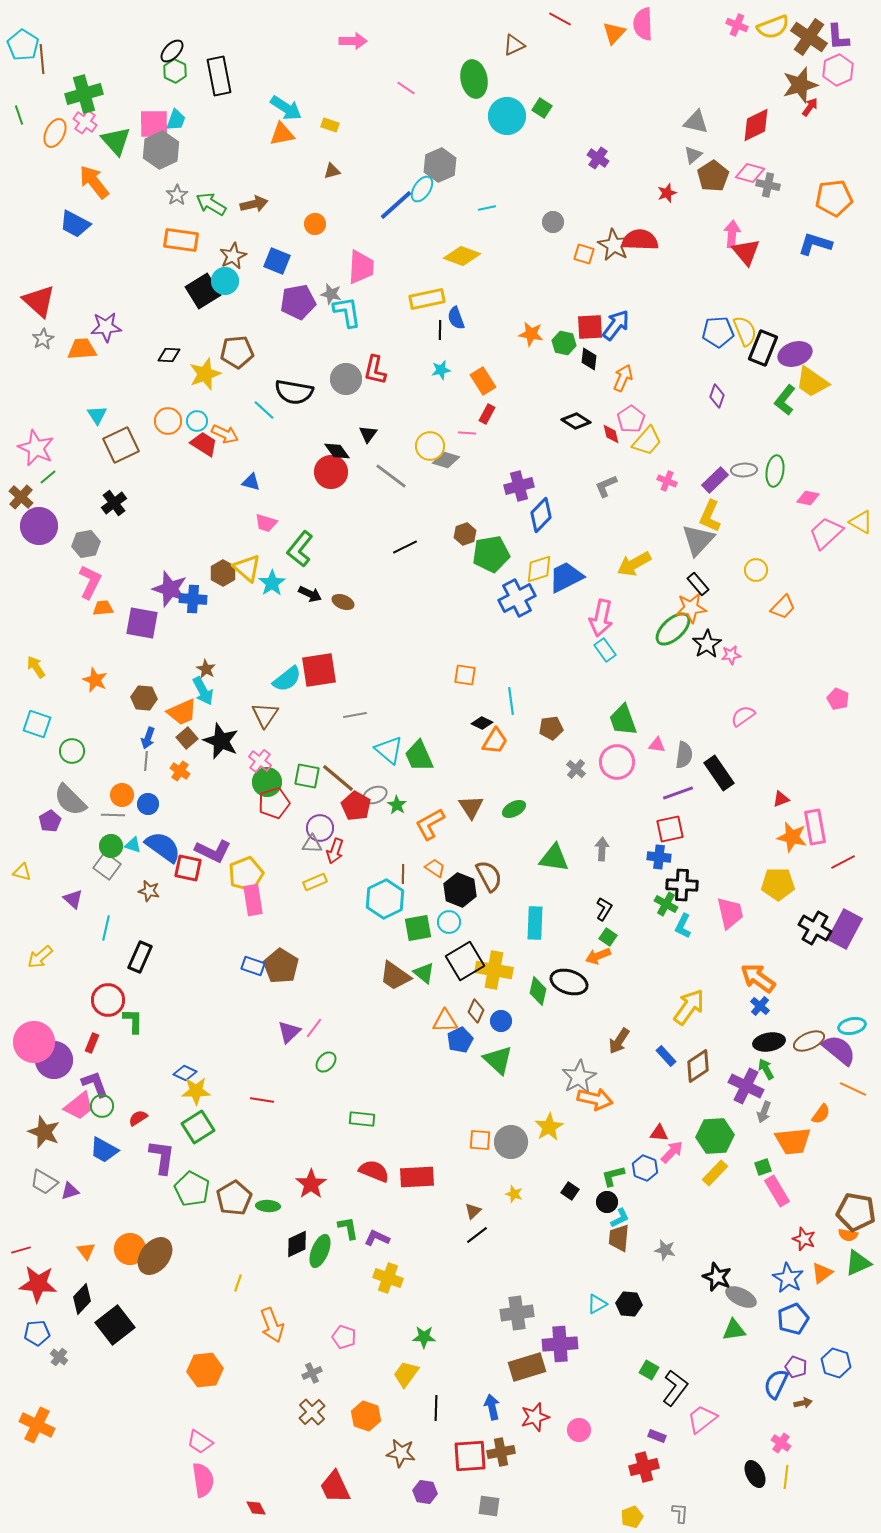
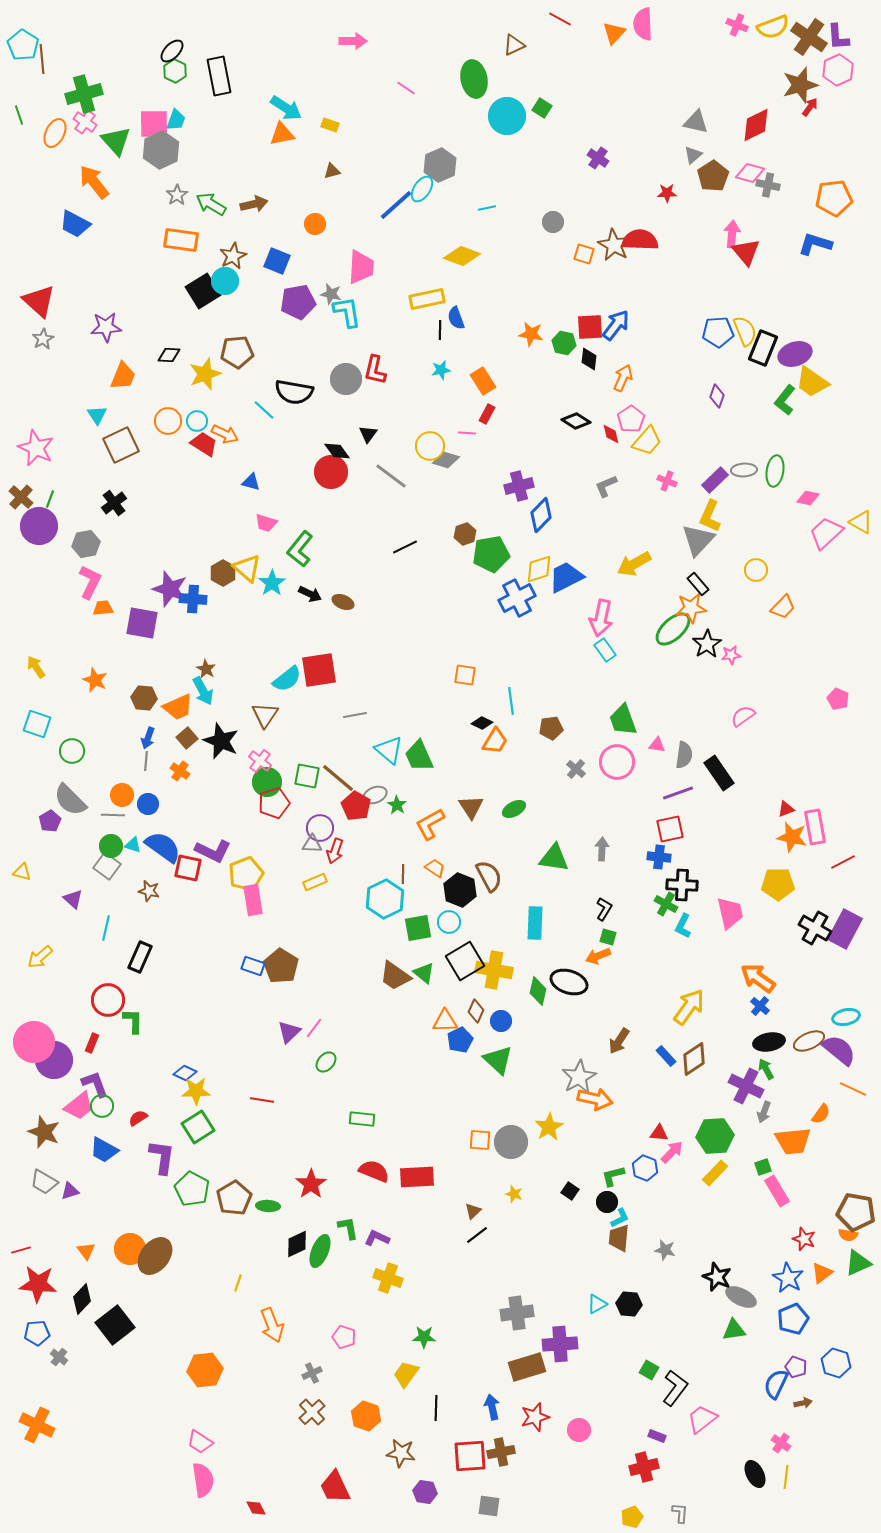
red star at (667, 193): rotated 18 degrees clockwise
orange trapezoid at (82, 349): moved 41 px right, 27 px down; rotated 116 degrees clockwise
green line at (48, 477): moved 2 px right, 22 px down; rotated 30 degrees counterclockwise
orange trapezoid at (182, 712): moved 4 px left, 5 px up
red triangle at (781, 799): moved 5 px right, 10 px down
green square at (608, 937): rotated 18 degrees counterclockwise
cyan ellipse at (852, 1026): moved 6 px left, 9 px up
brown diamond at (698, 1066): moved 4 px left, 7 px up
